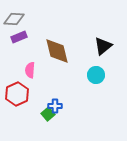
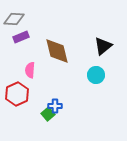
purple rectangle: moved 2 px right
